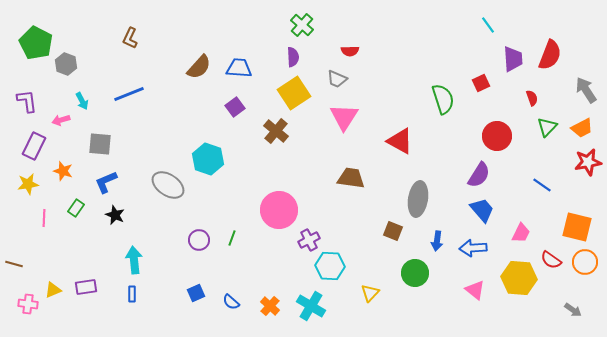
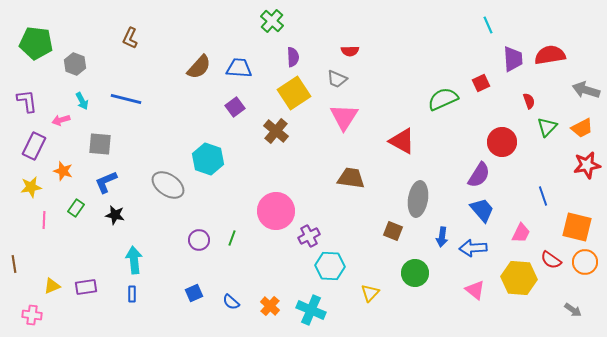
green cross at (302, 25): moved 30 px left, 4 px up
cyan line at (488, 25): rotated 12 degrees clockwise
green pentagon at (36, 43): rotated 20 degrees counterclockwise
red semicircle at (550, 55): rotated 120 degrees counterclockwise
gray hexagon at (66, 64): moved 9 px right
gray arrow at (586, 90): rotated 40 degrees counterclockwise
blue line at (129, 94): moved 3 px left, 5 px down; rotated 36 degrees clockwise
red semicircle at (532, 98): moved 3 px left, 3 px down
green semicircle at (443, 99): rotated 96 degrees counterclockwise
red circle at (497, 136): moved 5 px right, 6 px down
red triangle at (400, 141): moved 2 px right
red star at (588, 162): moved 1 px left, 3 px down
yellow star at (28, 184): moved 3 px right, 3 px down
blue line at (542, 185): moved 1 px right, 11 px down; rotated 36 degrees clockwise
pink circle at (279, 210): moved 3 px left, 1 px down
black star at (115, 215): rotated 12 degrees counterclockwise
pink line at (44, 218): moved 2 px down
purple cross at (309, 240): moved 4 px up
blue arrow at (437, 241): moved 5 px right, 4 px up
brown line at (14, 264): rotated 66 degrees clockwise
yellow triangle at (53, 290): moved 1 px left, 4 px up
blue square at (196, 293): moved 2 px left
pink cross at (28, 304): moved 4 px right, 11 px down
cyan cross at (311, 306): moved 4 px down; rotated 8 degrees counterclockwise
